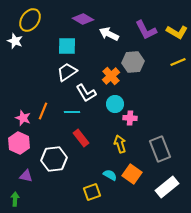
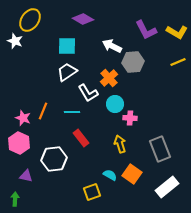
white arrow: moved 3 px right, 12 px down
orange cross: moved 2 px left, 2 px down
white L-shape: moved 2 px right
